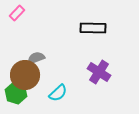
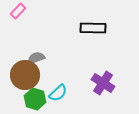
pink rectangle: moved 1 px right, 2 px up
purple cross: moved 4 px right, 11 px down
green hexagon: moved 19 px right, 6 px down
